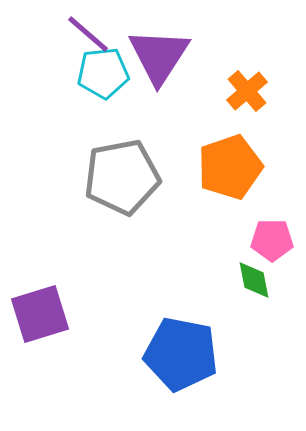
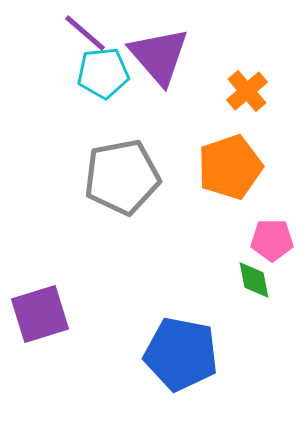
purple line: moved 3 px left, 1 px up
purple triangle: rotated 14 degrees counterclockwise
